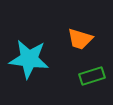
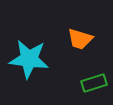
green rectangle: moved 2 px right, 7 px down
